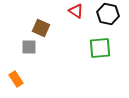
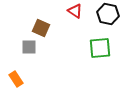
red triangle: moved 1 px left
